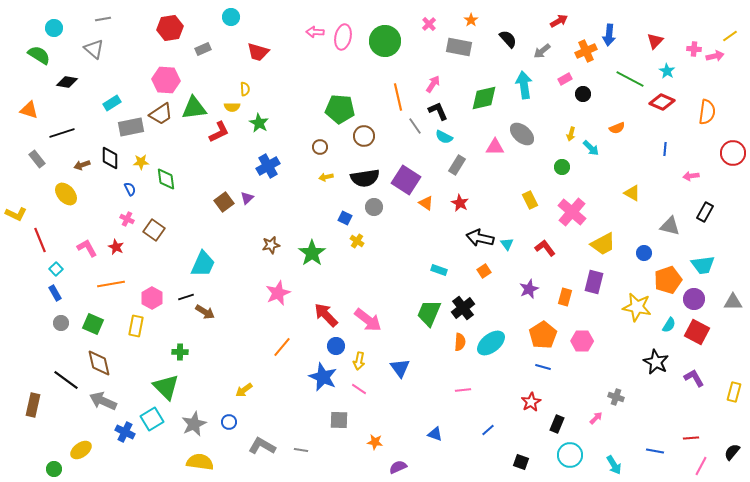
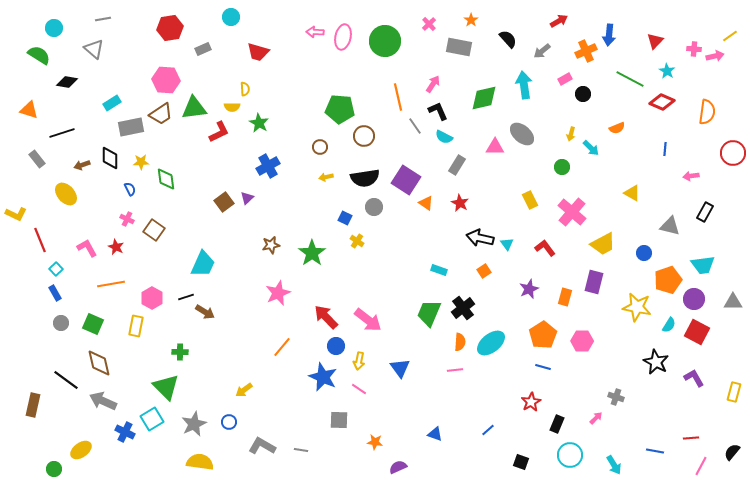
red arrow at (326, 315): moved 2 px down
pink line at (463, 390): moved 8 px left, 20 px up
